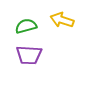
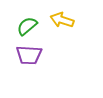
green semicircle: moved 1 px right; rotated 25 degrees counterclockwise
